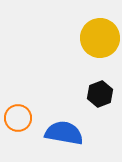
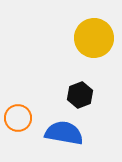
yellow circle: moved 6 px left
black hexagon: moved 20 px left, 1 px down
